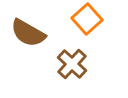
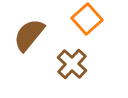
brown semicircle: moved 1 px right, 2 px down; rotated 99 degrees clockwise
